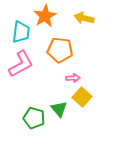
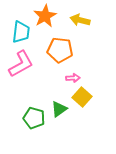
yellow arrow: moved 4 px left, 2 px down
green triangle: rotated 36 degrees clockwise
